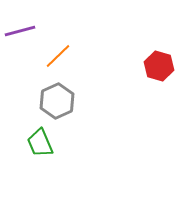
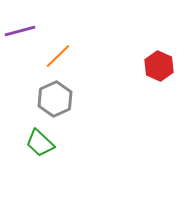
red hexagon: rotated 8 degrees clockwise
gray hexagon: moved 2 px left, 2 px up
green trapezoid: rotated 24 degrees counterclockwise
